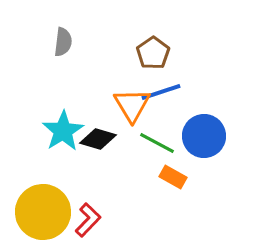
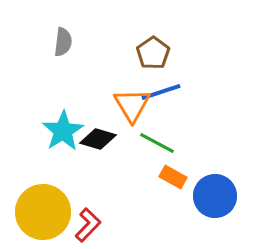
blue circle: moved 11 px right, 60 px down
red L-shape: moved 5 px down
